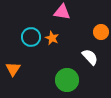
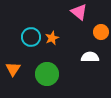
pink triangle: moved 17 px right; rotated 30 degrees clockwise
orange star: rotated 24 degrees clockwise
white semicircle: rotated 48 degrees counterclockwise
green circle: moved 20 px left, 6 px up
